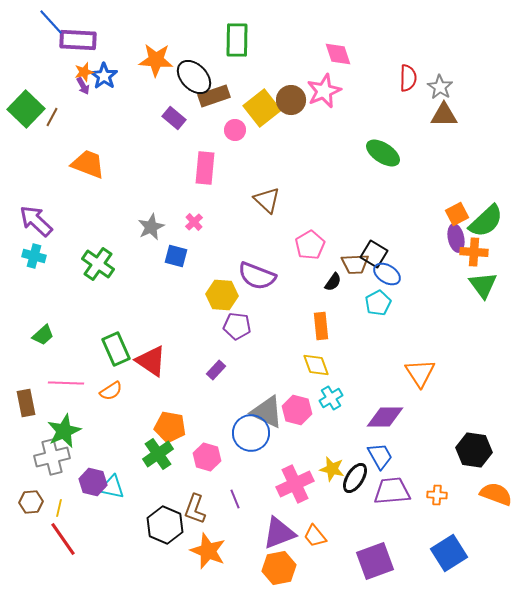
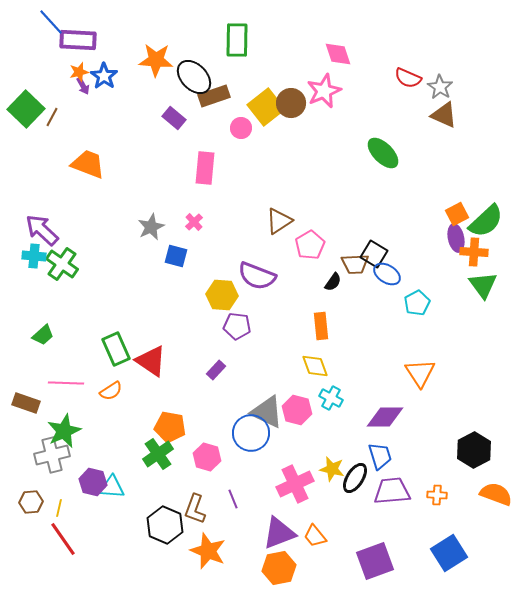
orange star at (84, 72): moved 5 px left
red semicircle at (408, 78): rotated 112 degrees clockwise
brown circle at (291, 100): moved 3 px down
yellow square at (262, 108): moved 4 px right, 1 px up
brown triangle at (444, 115): rotated 24 degrees clockwise
pink circle at (235, 130): moved 6 px right, 2 px up
green ellipse at (383, 153): rotated 12 degrees clockwise
brown triangle at (267, 200): moved 12 px right, 21 px down; rotated 44 degrees clockwise
purple arrow at (36, 221): moved 6 px right, 9 px down
cyan cross at (34, 256): rotated 10 degrees counterclockwise
green cross at (98, 264): moved 36 px left
cyan pentagon at (378, 303): moved 39 px right
yellow diamond at (316, 365): moved 1 px left, 1 px down
cyan cross at (331, 398): rotated 30 degrees counterclockwise
brown rectangle at (26, 403): rotated 60 degrees counterclockwise
black hexagon at (474, 450): rotated 24 degrees clockwise
blue trapezoid at (380, 456): rotated 12 degrees clockwise
gray cross at (52, 457): moved 2 px up
cyan triangle at (112, 487): rotated 8 degrees counterclockwise
purple line at (235, 499): moved 2 px left
